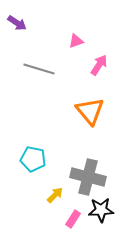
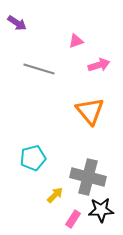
pink arrow: rotated 40 degrees clockwise
cyan pentagon: moved 1 px up; rotated 25 degrees counterclockwise
